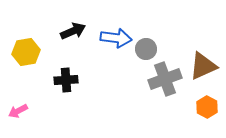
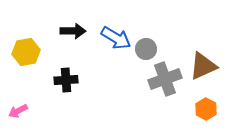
black arrow: rotated 25 degrees clockwise
blue arrow: rotated 24 degrees clockwise
orange hexagon: moved 1 px left, 2 px down
